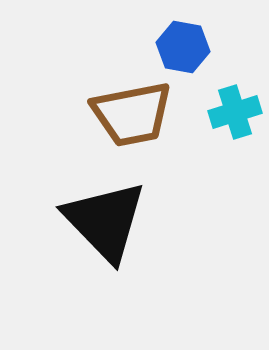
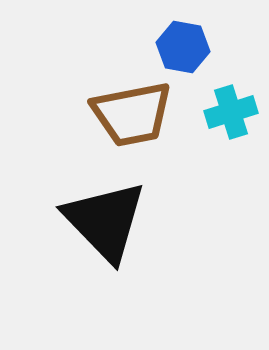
cyan cross: moved 4 px left
